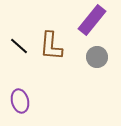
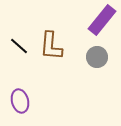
purple rectangle: moved 10 px right
